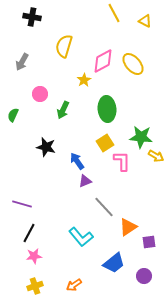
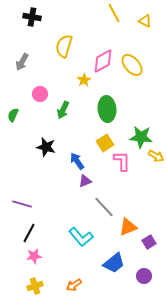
yellow ellipse: moved 1 px left, 1 px down
orange triangle: rotated 12 degrees clockwise
purple square: rotated 24 degrees counterclockwise
